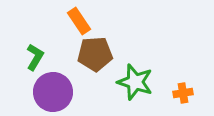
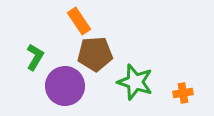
purple circle: moved 12 px right, 6 px up
